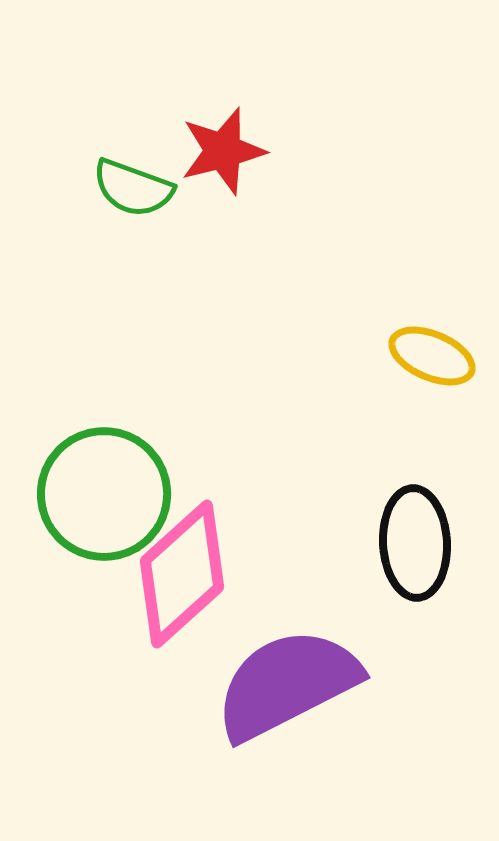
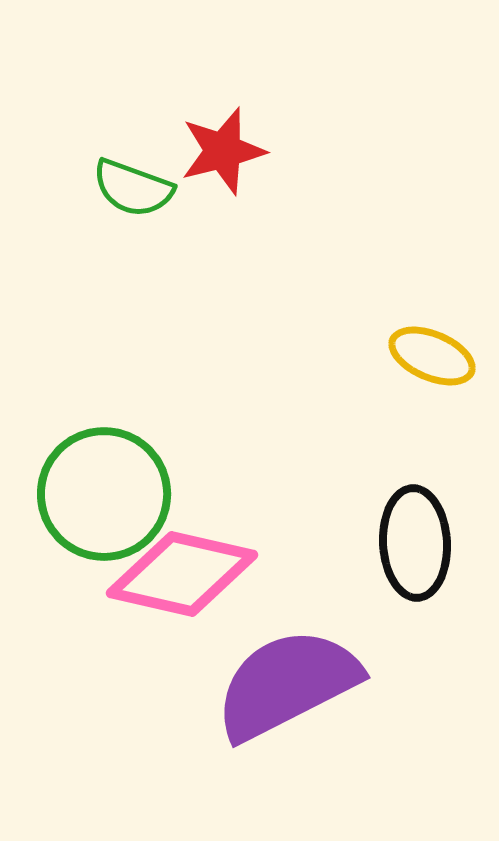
pink diamond: rotated 55 degrees clockwise
